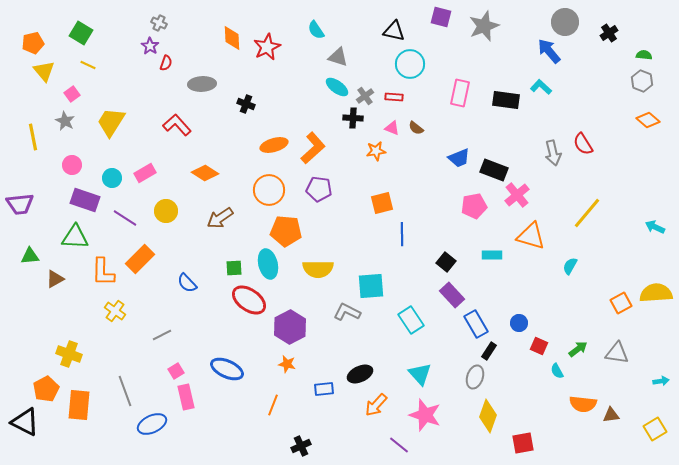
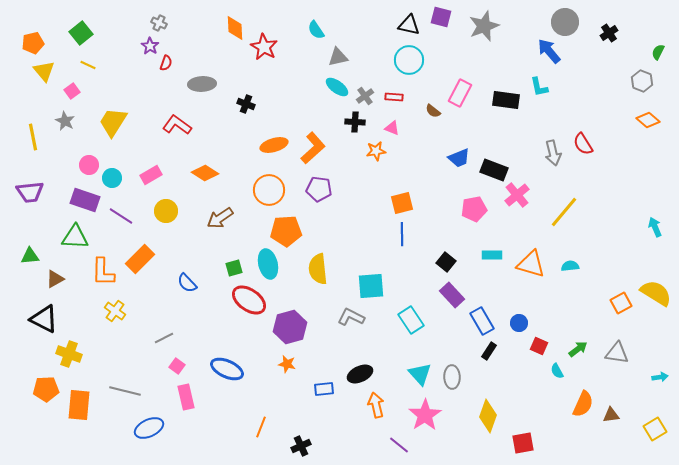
black triangle at (394, 31): moved 15 px right, 6 px up
green square at (81, 33): rotated 20 degrees clockwise
orange diamond at (232, 38): moved 3 px right, 10 px up
red star at (267, 47): moved 3 px left; rotated 16 degrees counterclockwise
green semicircle at (644, 55): moved 14 px right, 3 px up; rotated 70 degrees counterclockwise
gray triangle at (338, 57): rotated 30 degrees counterclockwise
cyan circle at (410, 64): moved 1 px left, 4 px up
cyan L-shape at (541, 87): moved 2 px left; rotated 145 degrees counterclockwise
pink rectangle at (460, 93): rotated 16 degrees clockwise
pink square at (72, 94): moved 3 px up
black cross at (353, 118): moved 2 px right, 4 px down
yellow trapezoid at (111, 122): moved 2 px right
red L-shape at (177, 125): rotated 12 degrees counterclockwise
brown semicircle at (416, 128): moved 17 px right, 17 px up
pink circle at (72, 165): moved 17 px right
pink rectangle at (145, 173): moved 6 px right, 2 px down
orange square at (382, 203): moved 20 px right
purple trapezoid at (20, 204): moved 10 px right, 12 px up
pink pentagon at (474, 206): moved 3 px down
yellow line at (587, 213): moved 23 px left, 1 px up
purple line at (125, 218): moved 4 px left, 2 px up
cyan arrow at (655, 227): rotated 42 degrees clockwise
orange pentagon at (286, 231): rotated 8 degrees counterclockwise
orange triangle at (531, 236): moved 28 px down
cyan semicircle at (570, 266): rotated 54 degrees clockwise
green square at (234, 268): rotated 12 degrees counterclockwise
yellow semicircle at (318, 269): rotated 84 degrees clockwise
yellow semicircle at (656, 293): rotated 36 degrees clockwise
gray L-shape at (347, 312): moved 4 px right, 5 px down
blue rectangle at (476, 324): moved 6 px right, 3 px up
purple hexagon at (290, 327): rotated 12 degrees clockwise
gray line at (162, 335): moved 2 px right, 3 px down
pink square at (176, 371): moved 1 px right, 5 px up; rotated 21 degrees counterclockwise
gray ellipse at (475, 377): moved 23 px left; rotated 20 degrees counterclockwise
cyan arrow at (661, 381): moved 1 px left, 4 px up
orange pentagon at (46, 389): rotated 25 degrees clockwise
gray line at (125, 391): rotated 56 degrees counterclockwise
orange semicircle at (583, 404): rotated 72 degrees counterclockwise
orange line at (273, 405): moved 12 px left, 22 px down
orange arrow at (376, 405): rotated 125 degrees clockwise
pink star at (425, 415): rotated 20 degrees clockwise
black triangle at (25, 422): moved 19 px right, 103 px up
blue ellipse at (152, 424): moved 3 px left, 4 px down
